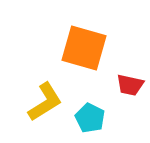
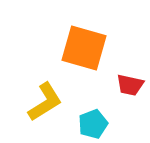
cyan pentagon: moved 3 px right, 6 px down; rotated 24 degrees clockwise
